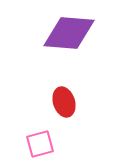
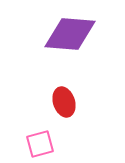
purple diamond: moved 1 px right, 1 px down
